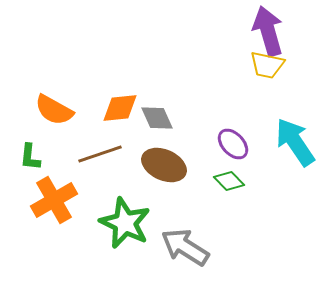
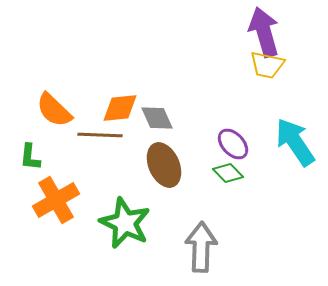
purple arrow: moved 4 px left, 1 px down
orange semicircle: rotated 15 degrees clockwise
brown line: moved 19 px up; rotated 21 degrees clockwise
brown ellipse: rotated 42 degrees clockwise
green diamond: moved 1 px left, 8 px up
orange cross: moved 2 px right
gray arrow: moved 16 px right; rotated 60 degrees clockwise
